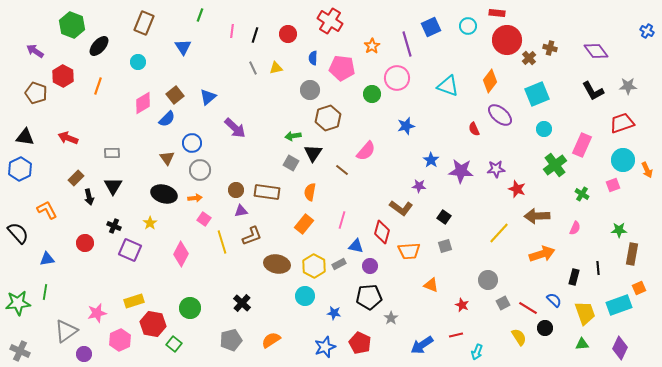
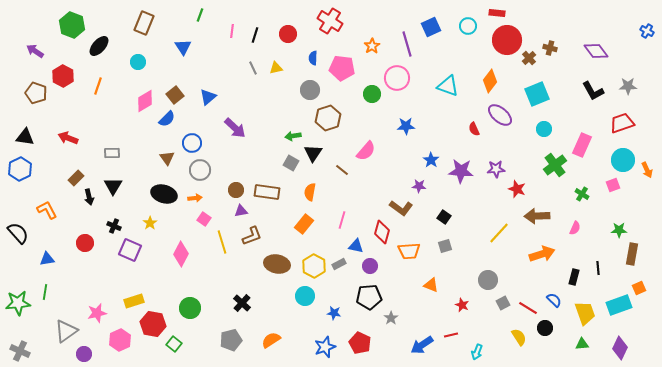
pink diamond at (143, 103): moved 2 px right, 2 px up
blue star at (406, 126): rotated 12 degrees clockwise
red line at (456, 335): moved 5 px left
